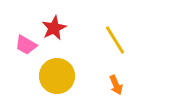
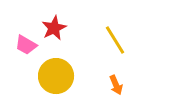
yellow circle: moved 1 px left
